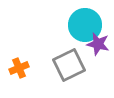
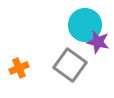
purple star: moved 2 px up
gray square: moved 1 px right; rotated 28 degrees counterclockwise
